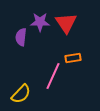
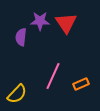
purple star: moved 1 px up
orange rectangle: moved 8 px right, 26 px down; rotated 14 degrees counterclockwise
yellow semicircle: moved 4 px left
